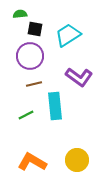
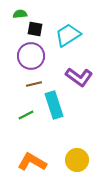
purple circle: moved 1 px right
cyan rectangle: moved 1 px left, 1 px up; rotated 12 degrees counterclockwise
